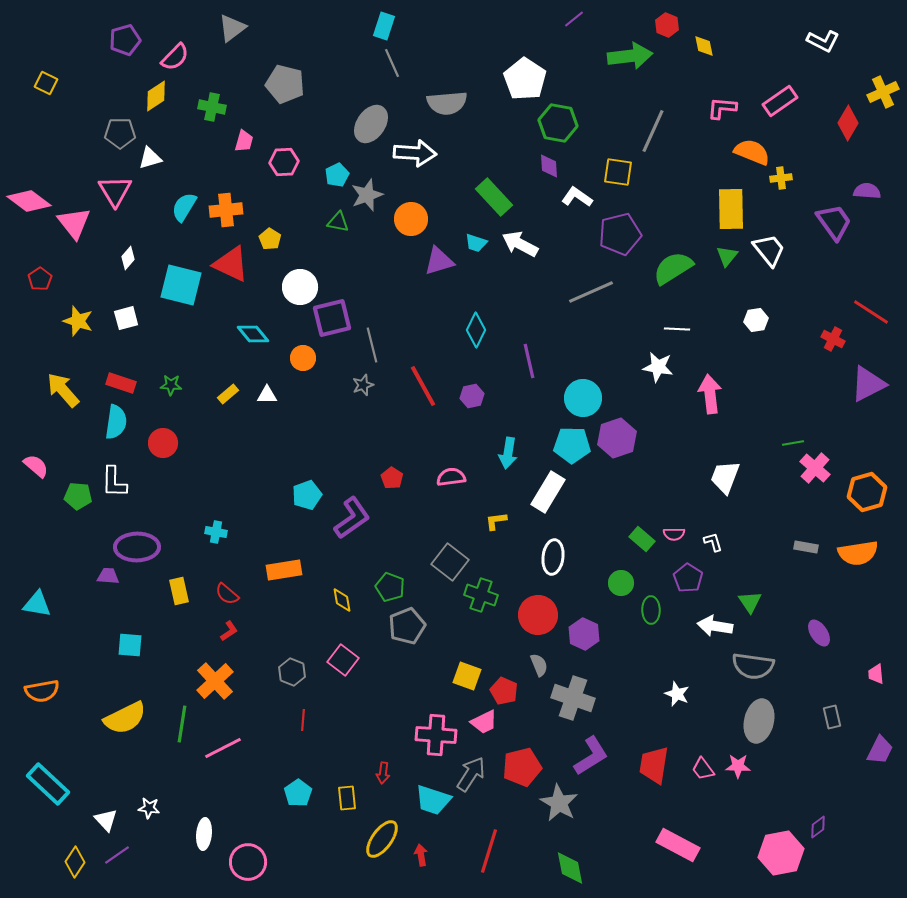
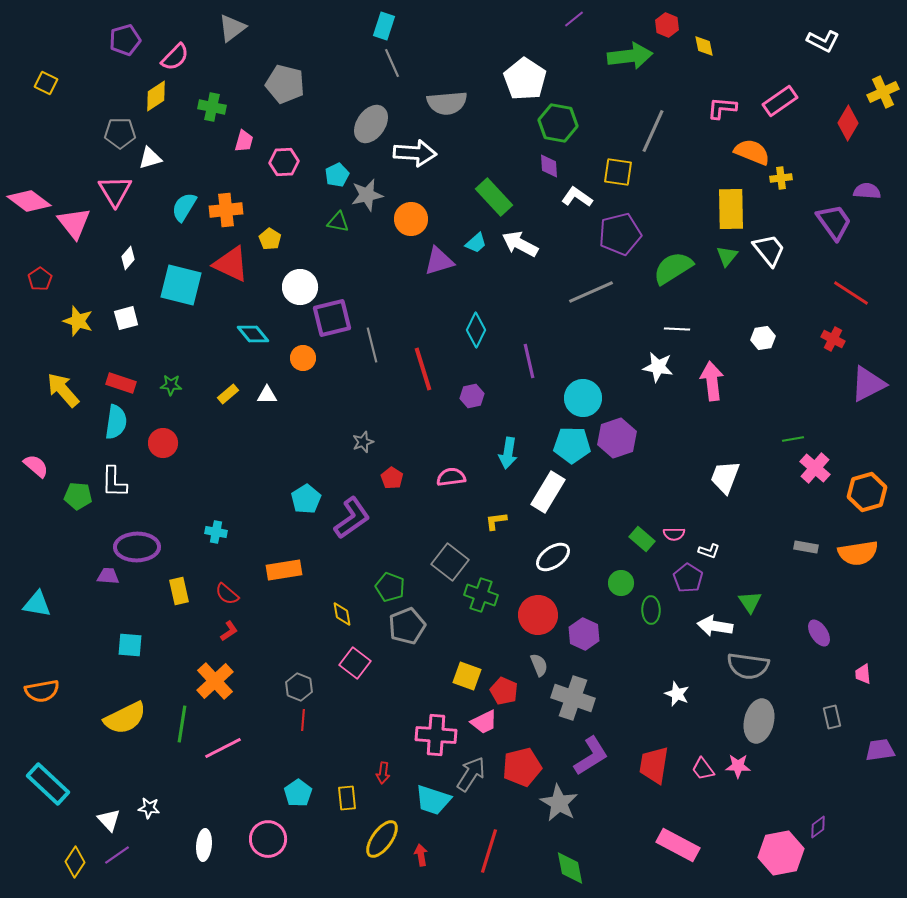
gray star at (367, 195): rotated 8 degrees clockwise
cyan trapezoid at (476, 243): rotated 60 degrees counterclockwise
red line at (871, 312): moved 20 px left, 19 px up
white hexagon at (756, 320): moved 7 px right, 18 px down
gray star at (363, 385): moved 57 px down
red line at (423, 386): moved 17 px up; rotated 12 degrees clockwise
pink arrow at (710, 394): moved 2 px right, 13 px up
green line at (793, 443): moved 4 px up
cyan pentagon at (307, 495): moved 1 px left, 4 px down; rotated 12 degrees counterclockwise
white L-shape at (713, 542): moved 4 px left, 9 px down; rotated 125 degrees clockwise
white ellipse at (553, 557): rotated 48 degrees clockwise
yellow diamond at (342, 600): moved 14 px down
pink square at (343, 660): moved 12 px right, 3 px down
gray semicircle at (753, 666): moved 5 px left
gray hexagon at (292, 672): moved 7 px right, 15 px down
pink trapezoid at (876, 674): moved 13 px left
purple trapezoid at (880, 750): rotated 124 degrees counterclockwise
white triangle at (106, 820): moved 3 px right
white ellipse at (204, 834): moved 11 px down
pink circle at (248, 862): moved 20 px right, 23 px up
